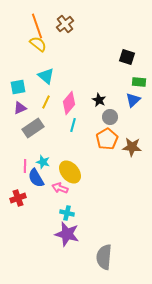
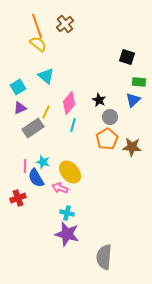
cyan square: rotated 21 degrees counterclockwise
yellow line: moved 10 px down
